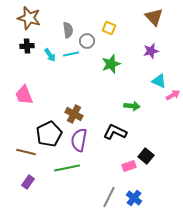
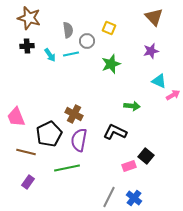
pink trapezoid: moved 8 px left, 22 px down
